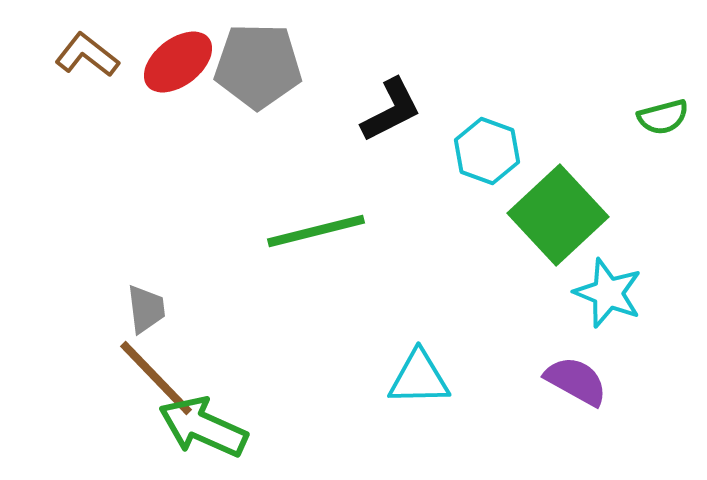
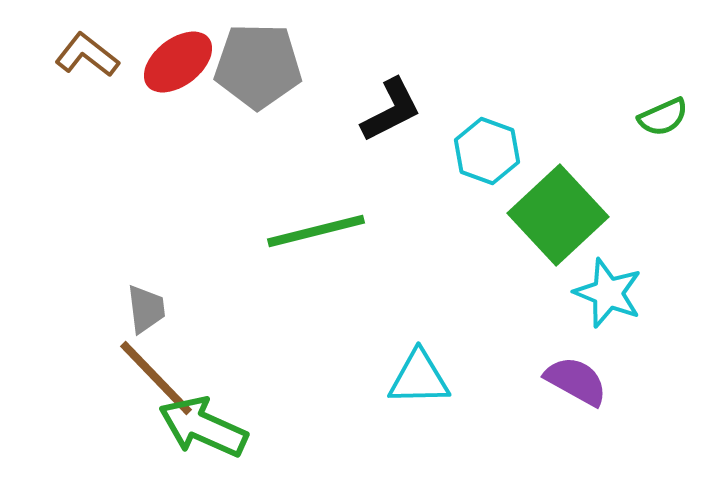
green semicircle: rotated 9 degrees counterclockwise
